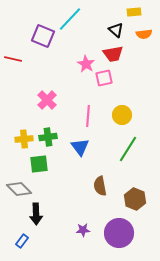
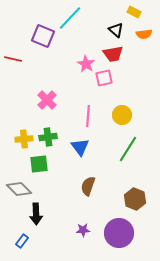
yellow rectangle: rotated 32 degrees clockwise
cyan line: moved 1 px up
brown semicircle: moved 12 px left; rotated 30 degrees clockwise
